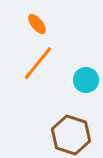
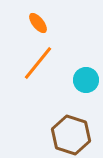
orange ellipse: moved 1 px right, 1 px up
